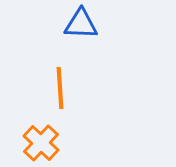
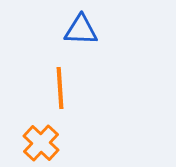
blue triangle: moved 6 px down
